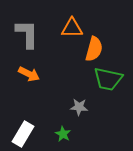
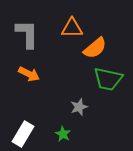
orange semicircle: moved 1 px right, 1 px up; rotated 35 degrees clockwise
gray star: rotated 24 degrees counterclockwise
